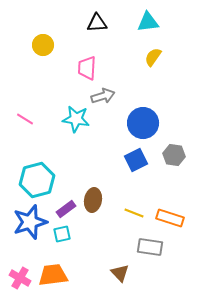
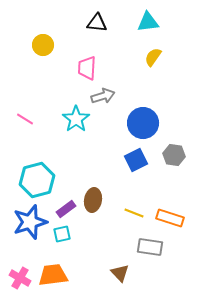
black triangle: rotated 10 degrees clockwise
cyan star: rotated 28 degrees clockwise
